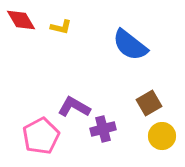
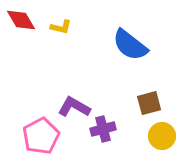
brown square: rotated 15 degrees clockwise
